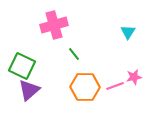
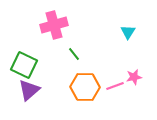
green square: moved 2 px right, 1 px up
